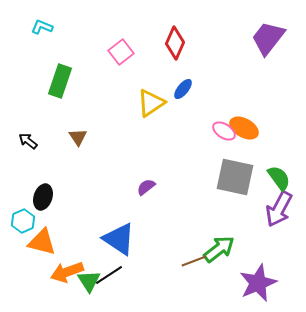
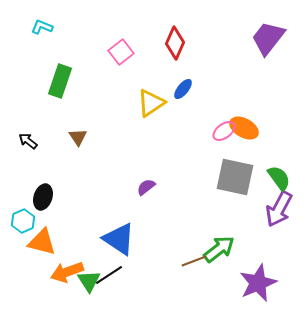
pink ellipse: rotated 70 degrees counterclockwise
